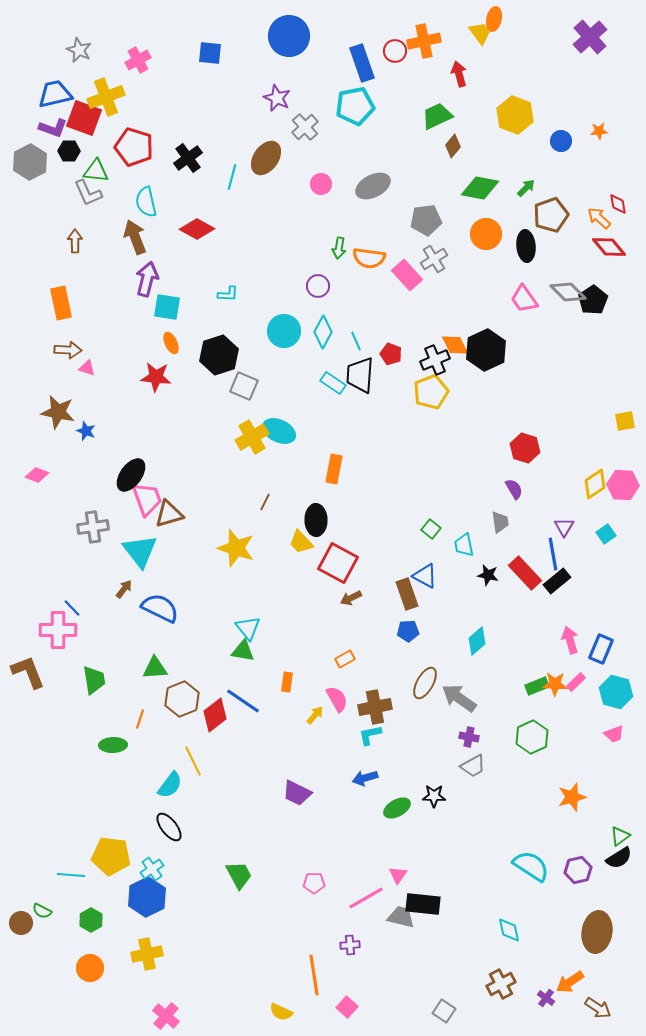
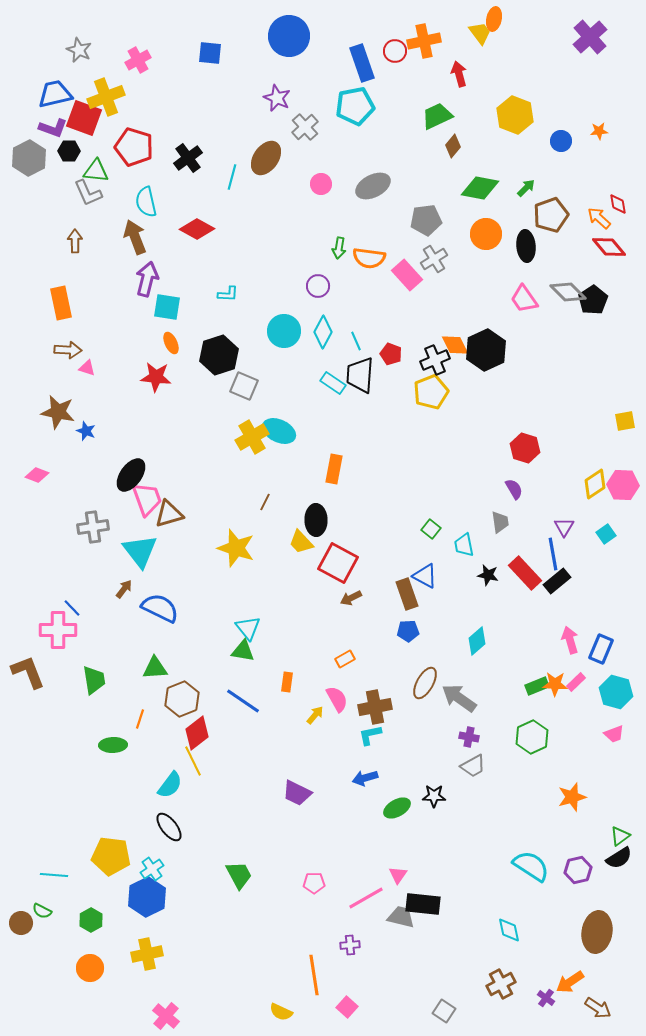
gray hexagon at (30, 162): moved 1 px left, 4 px up
red diamond at (215, 715): moved 18 px left, 18 px down
cyan line at (71, 875): moved 17 px left
